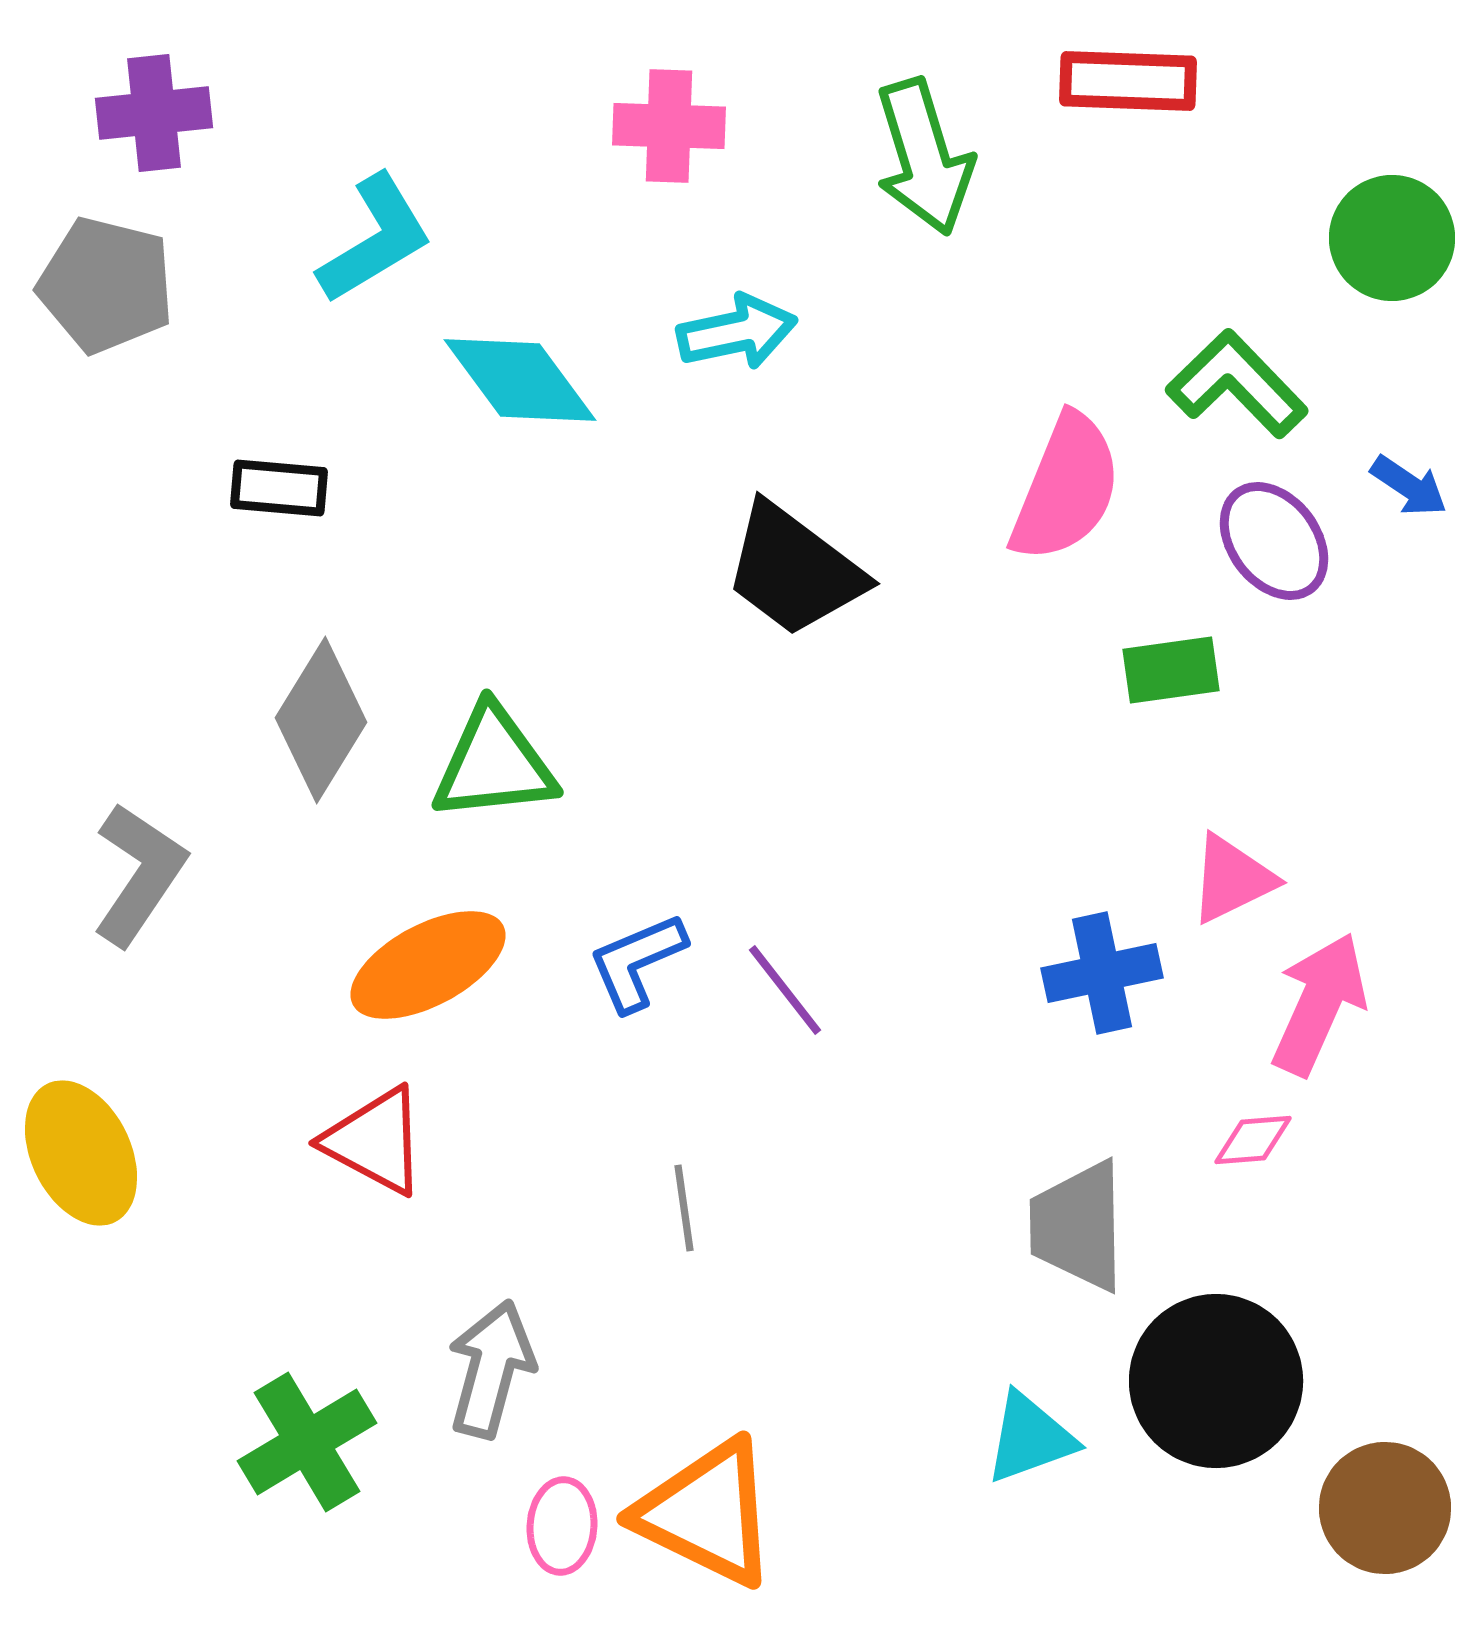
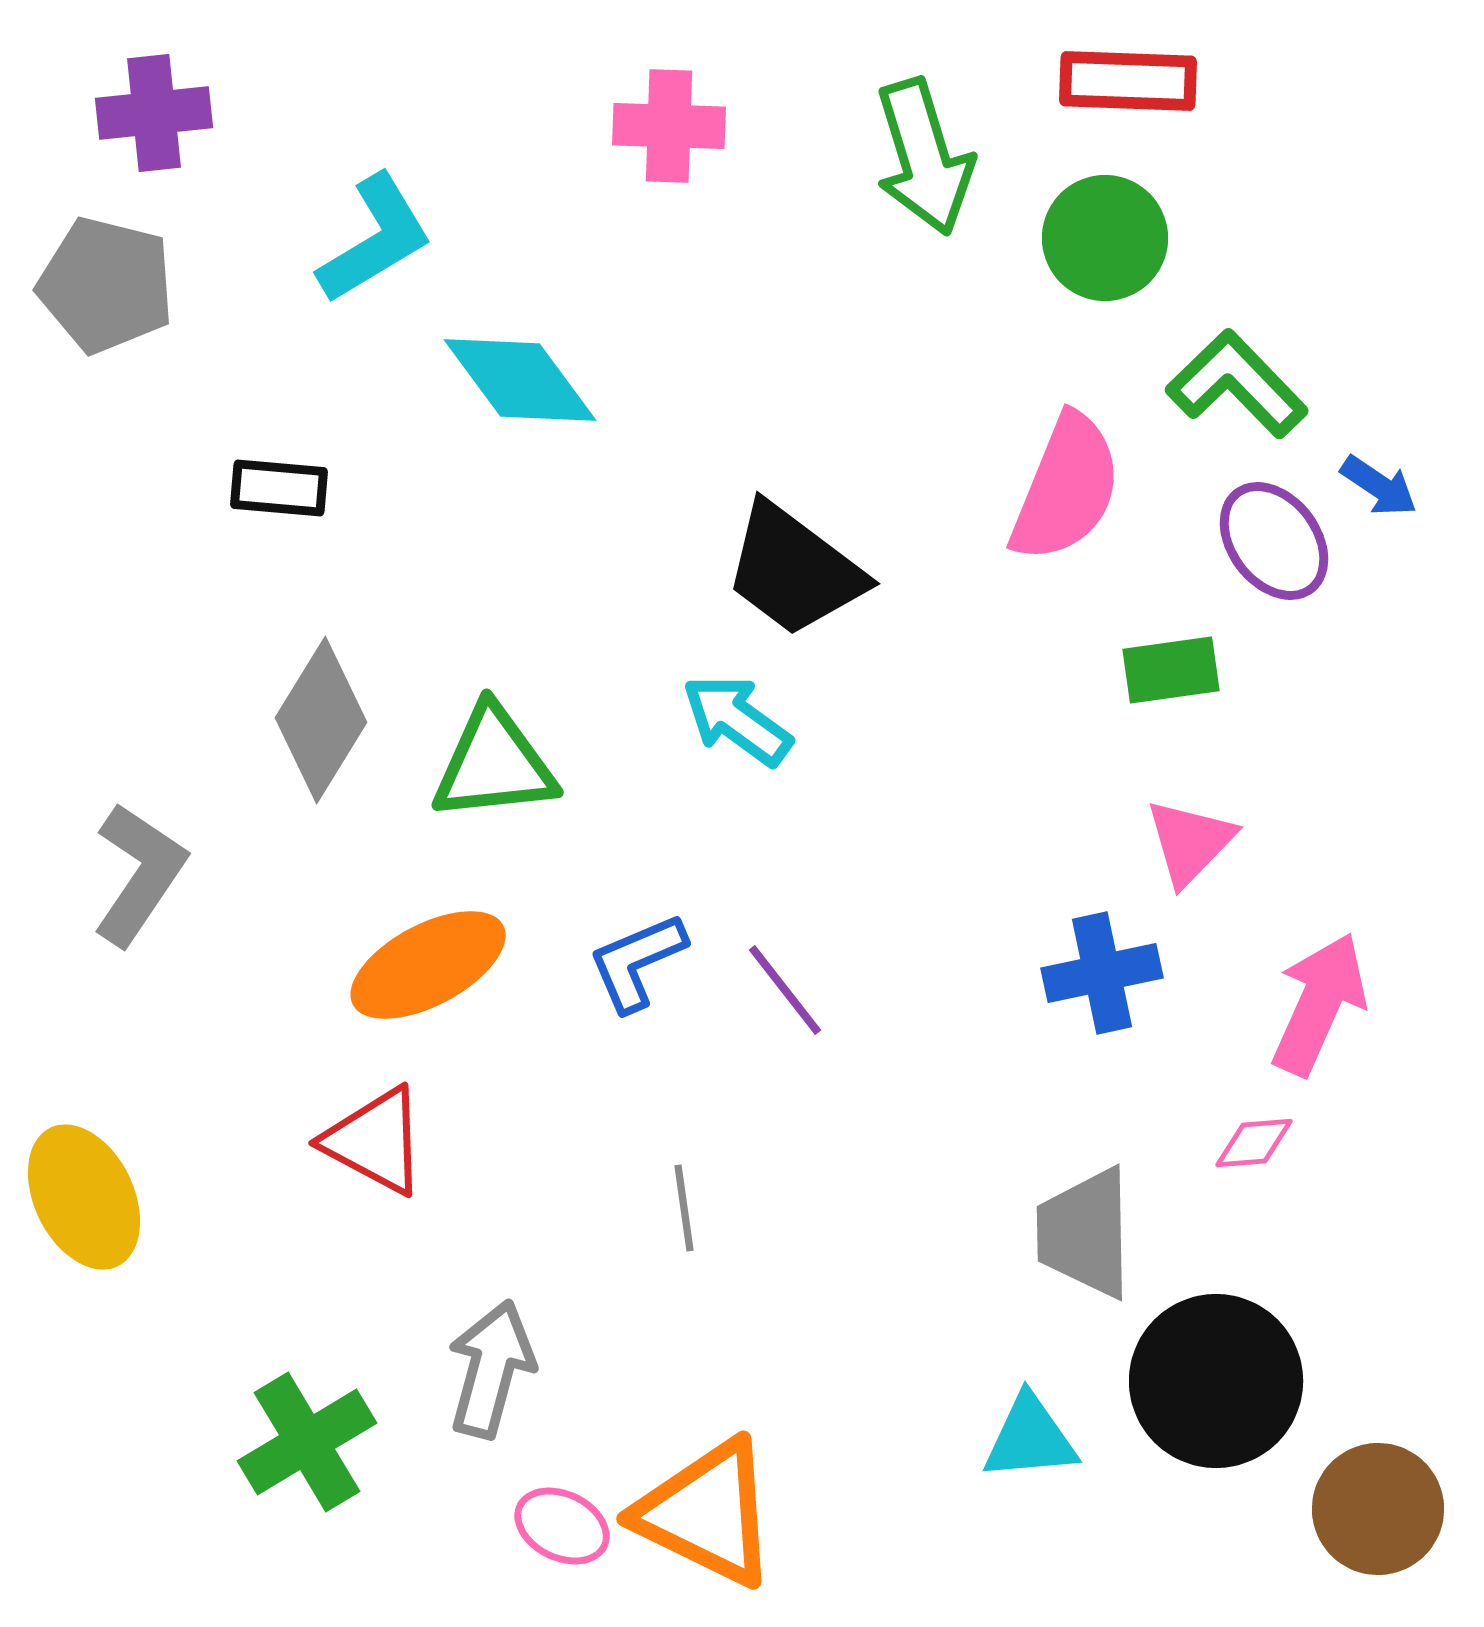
green circle: moved 287 px left
cyan arrow: moved 388 px down; rotated 132 degrees counterclockwise
blue arrow: moved 30 px left
pink triangle: moved 42 px left, 37 px up; rotated 20 degrees counterclockwise
pink diamond: moved 1 px right, 3 px down
yellow ellipse: moved 3 px right, 44 px down
gray trapezoid: moved 7 px right, 7 px down
cyan triangle: rotated 15 degrees clockwise
brown circle: moved 7 px left, 1 px down
pink ellipse: rotated 68 degrees counterclockwise
